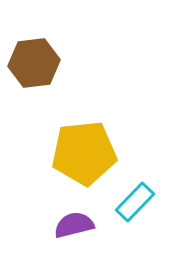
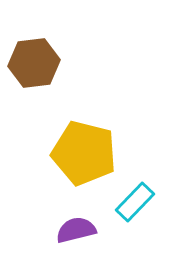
yellow pentagon: rotated 20 degrees clockwise
purple semicircle: moved 2 px right, 5 px down
